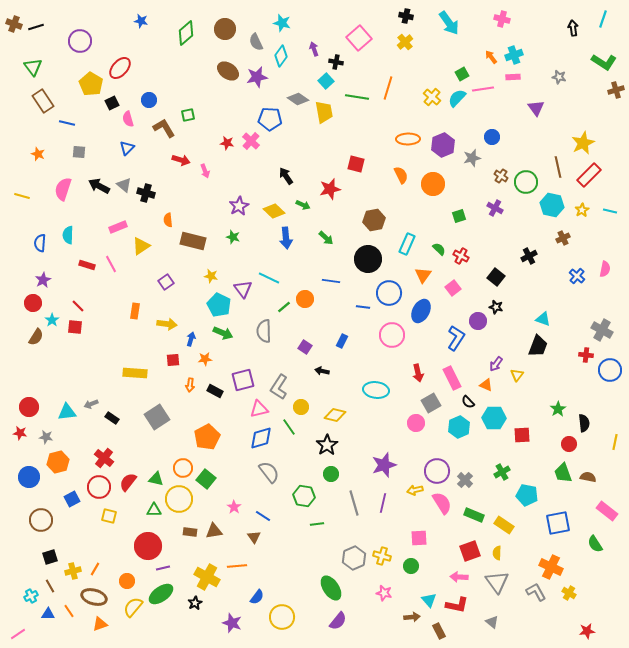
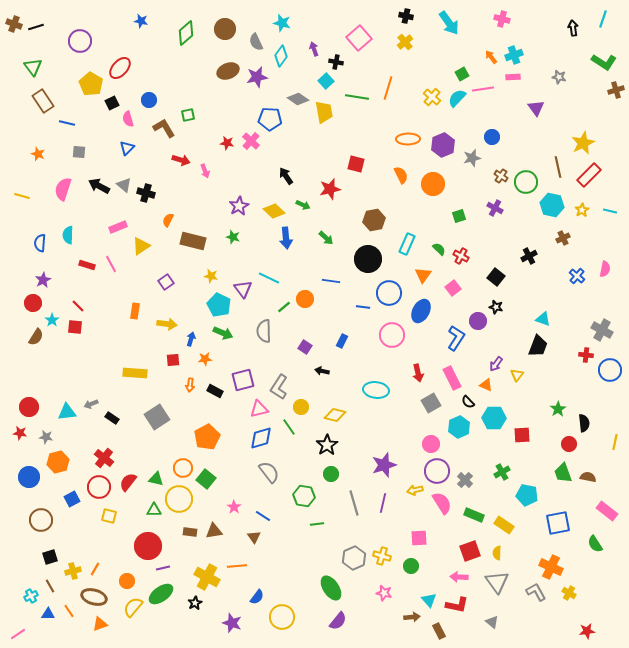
brown ellipse at (228, 71): rotated 55 degrees counterclockwise
orange semicircle at (168, 220): rotated 32 degrees clockwise
pink circle at (416, 423): moved 15 px right, 21 px down
